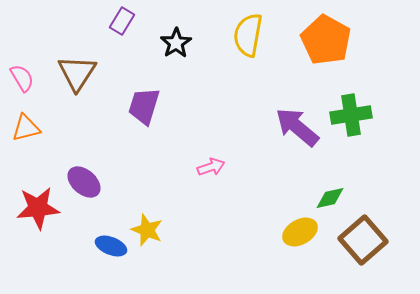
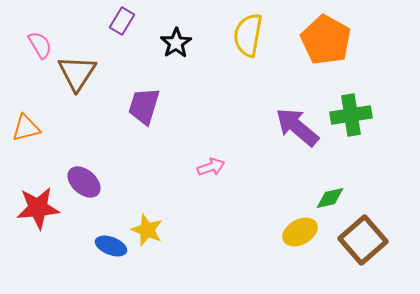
pink semicircle: moved 18 px right, 33 px up
